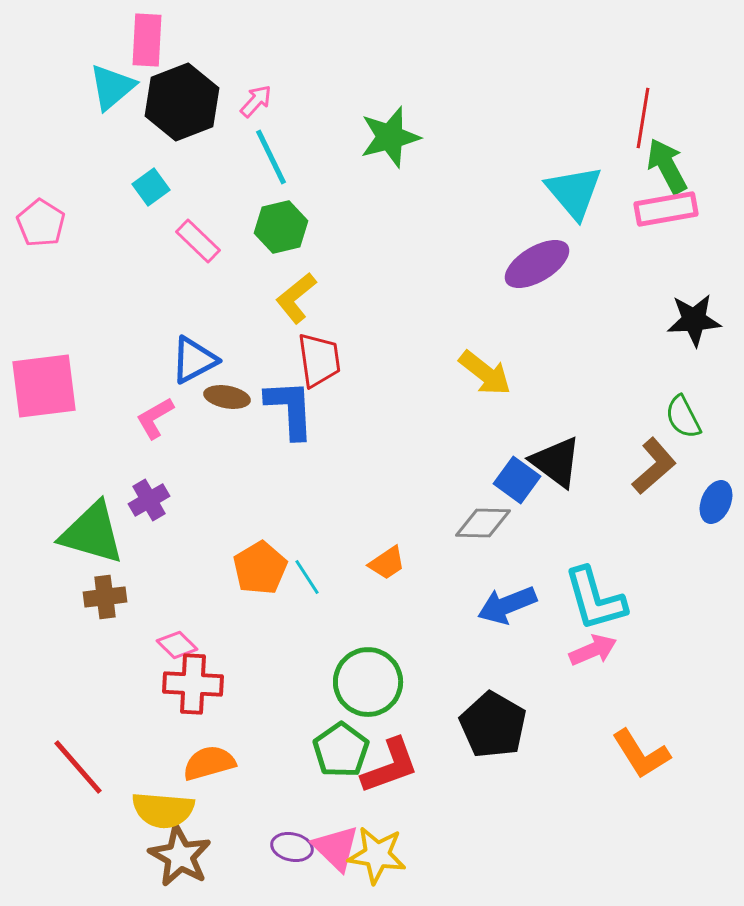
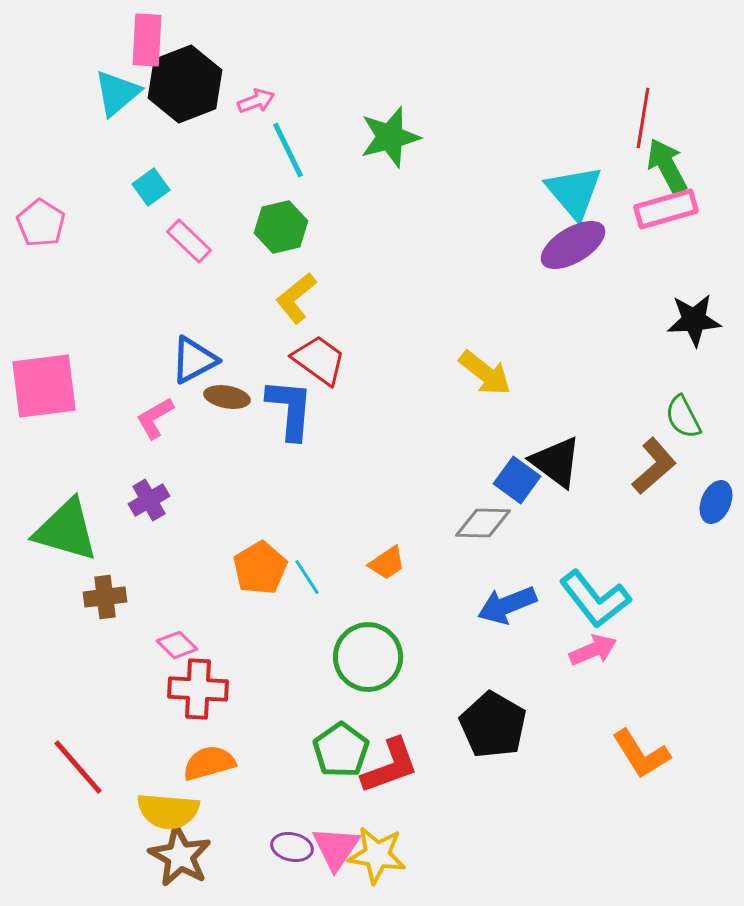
cyan triangle at (112, 87): moved 5 px right, 6 px down
pink arrow at (256, 101): rotated 27 degrees clockwise
black hexagon at (182, 102): moved 3 px right, 18 px up
cyan line at (271, 157): moved 17 px right, 7 px up
pink rectangle at (666, 209): rotated 6 degrees counterclockwise
pink rectangle at (198, 241): moved 9 px left
purple ellipse at (537, 264): moved 36 px right, 19 px up
red trapezoid at (319, 360): rotated 46 degrees counterclockwise
blue L-shape at (290, 409): rotated 8 degrees clockwise
green triangle at (92, 533): moved 26 px left, 3 px up
cyan L-shape at (595, 599): rotated 22 degrees counterclockwise
green circle at (368, 682): moved 25 px up
red cross at (193, 684): moved 5 px right, 5 px down
yellow semicircle at (163, 810): moved 5 px right, 1 px down
pink triangle at (336, 848): rotated 20 degrees clockwise
